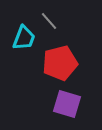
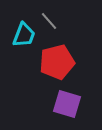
cyan trapezoid: moved 3 px up
red pentagon: moved 3 px left, 1 px up
